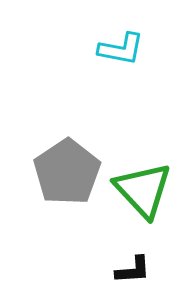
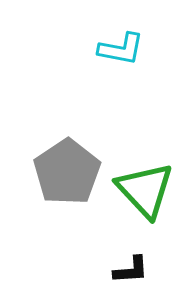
green triangle: moved 2 px right
black L-shape: moved 2 px left
